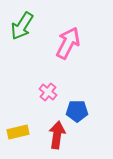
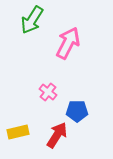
green arrow: moved 10 px right, 6 px up
red arrow: rotated 24 degrees clockwise
